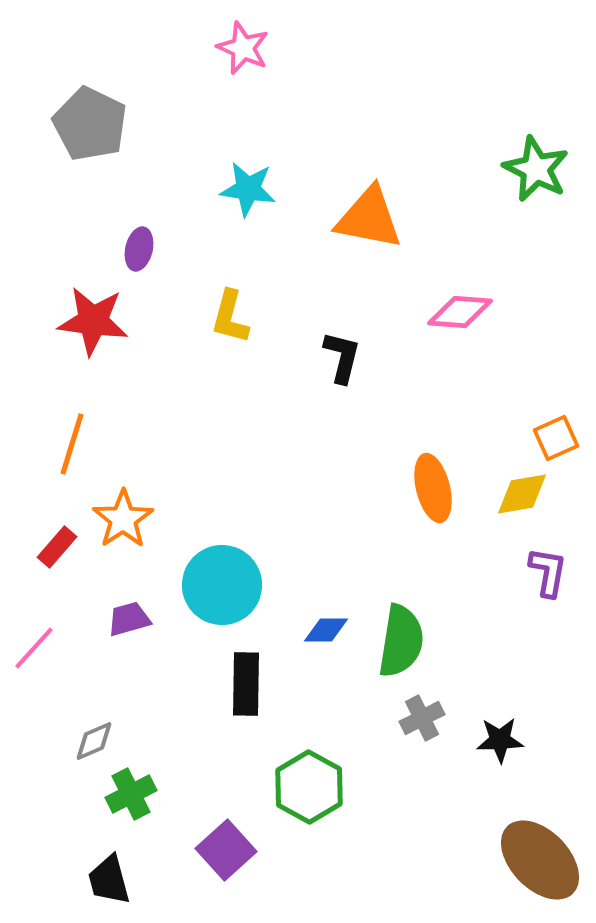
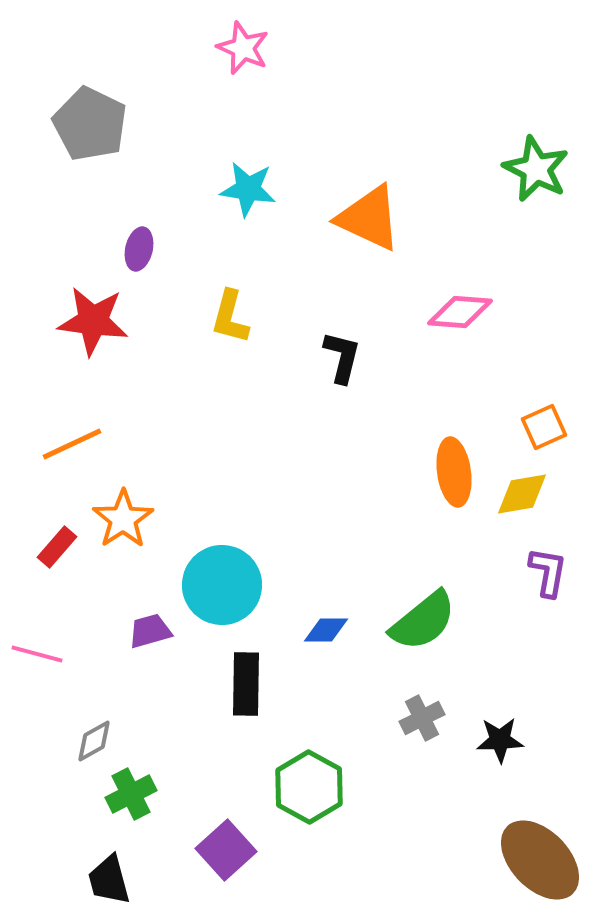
orange triangle: rotated 14 degrees clockwise
orange square: moved 12 px left, 11 px up
orange line: rotated 48 degrees clockwise
orange ellipse: moved 21 px right, 16 px up; rotated 6 degrees clockwise
purple trapezoid: moved 21 px right, 12 px down
green semicircle: moved 22 px right, 20 px up; rotated 42 degrees clockwise
pink line: moved 3 px right, 6 px down; rotated 63 degrees clockwise
gray diamond: rotated 6 degrees counterclockwise
